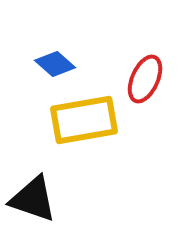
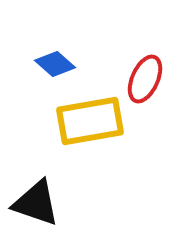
yellow rectangle: moved 6 px right, 1 px down
black triangle: moved 3 px right, 4 px down
